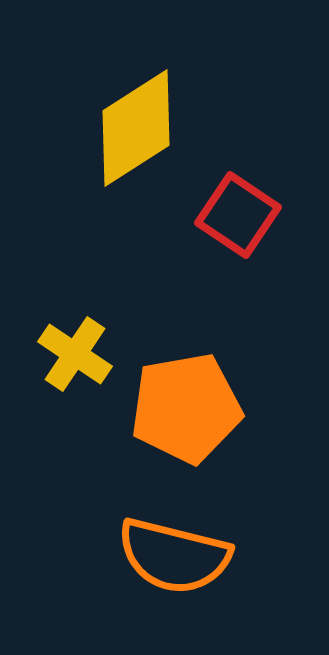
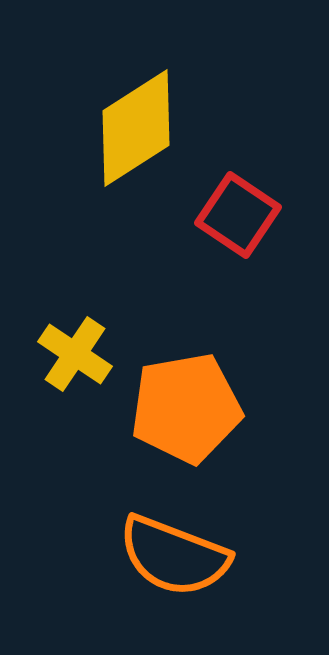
orange semicircle: rotated 7 degrees clockwise
